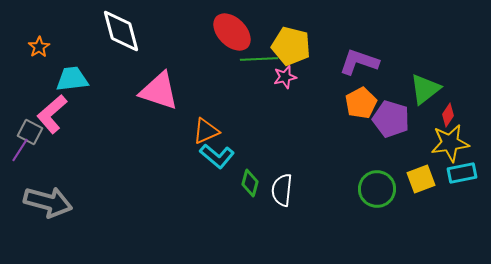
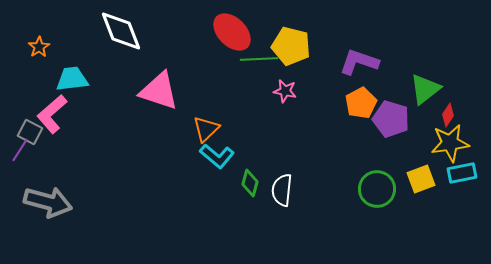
white diamond: rotated 6 degrees counterclockwise
pink star: moved 14 px down; rotated 25 degrees clockwise
orange triangle: moved 2 px up; rotated 20 degrees counterclockwise
